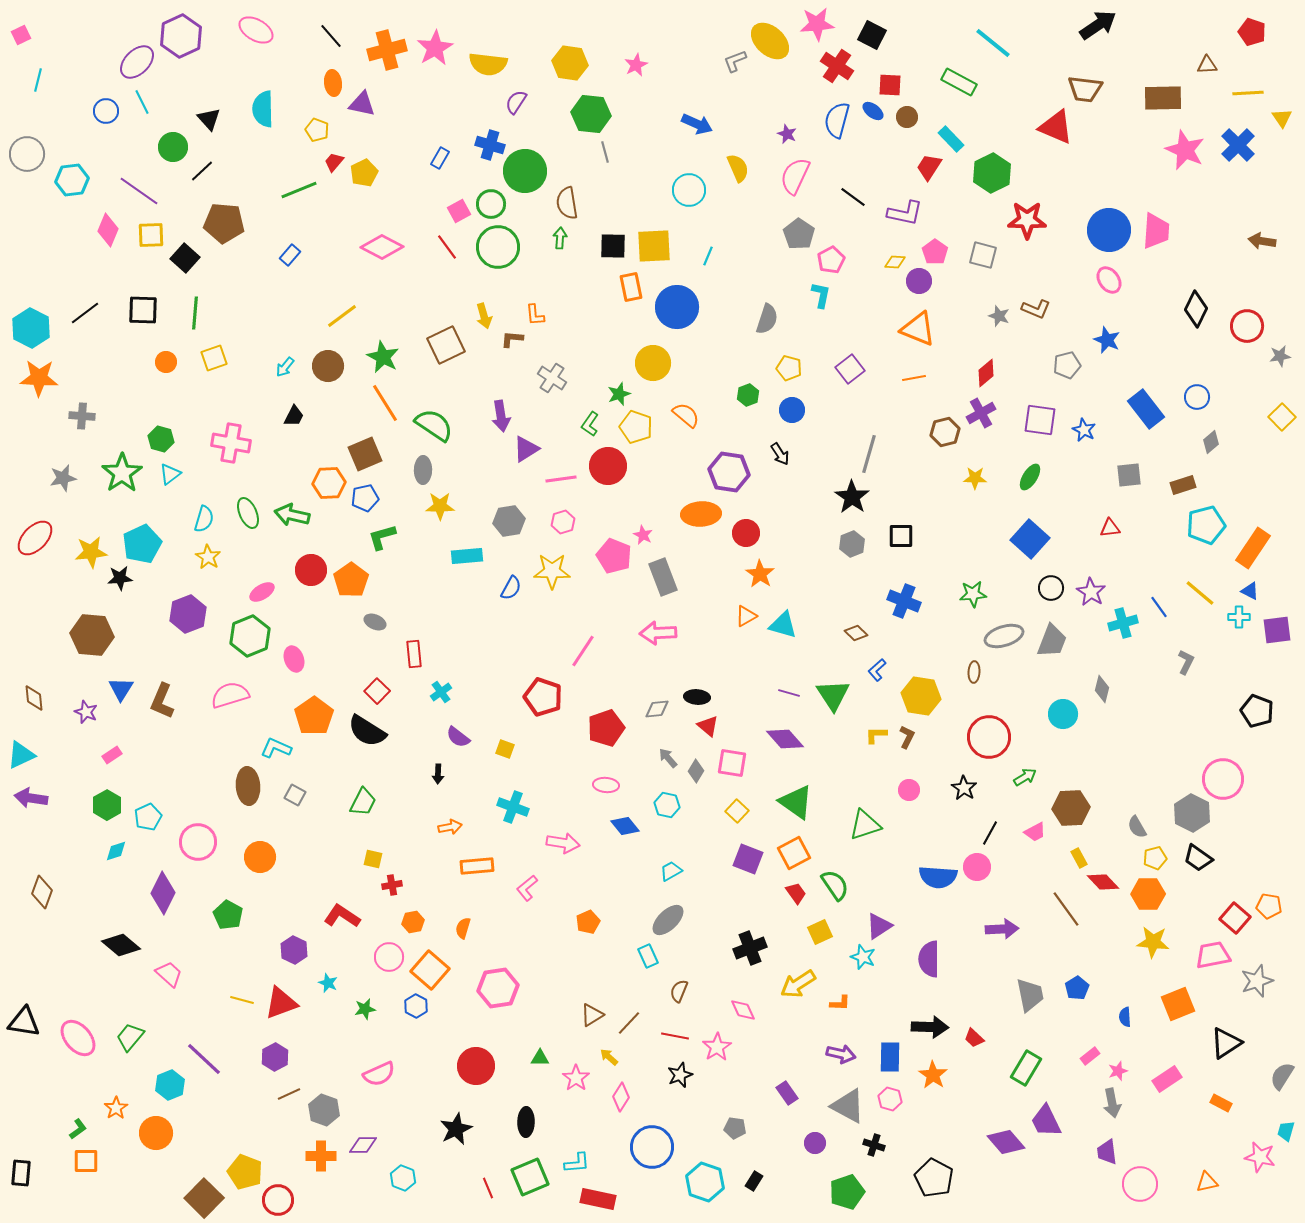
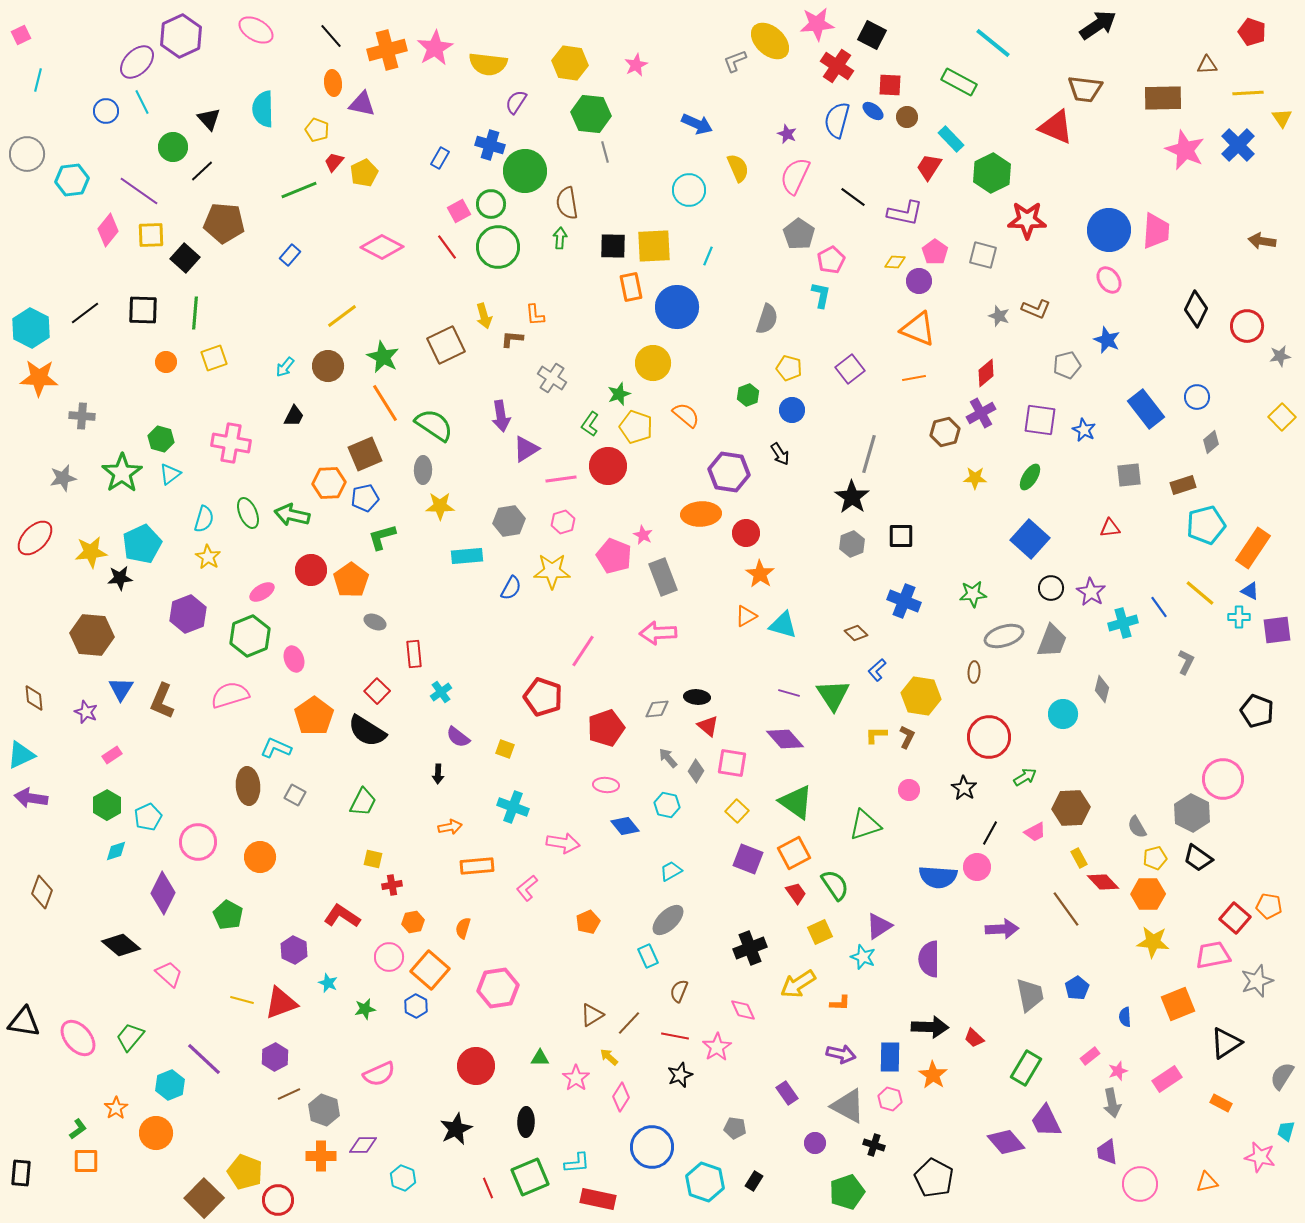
pink diamond at (108, 230): rotated 16 degrees clockwise
